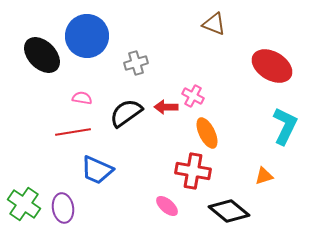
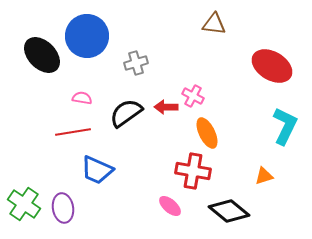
brown triangle: rotated 15 degrees counterclockwise
pink ellipse: moved 3 px right
